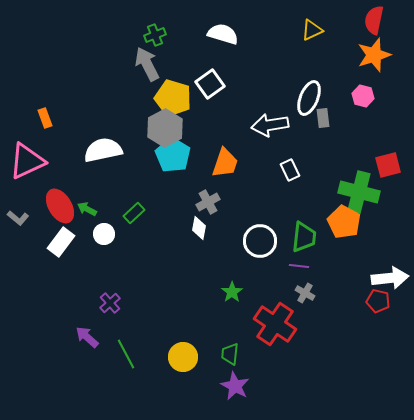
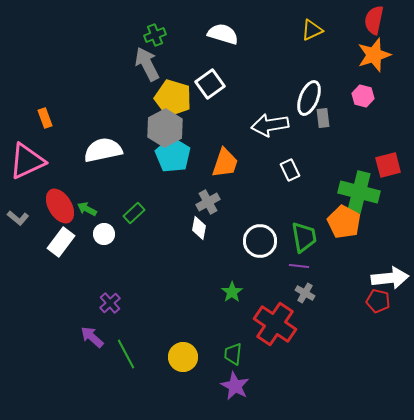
green trapezoid at (304, 237): rotated 16 degrees counterclockwise
purple arrow at (87, 337): moved 5 px right
green trapezoid at (230, 354): moved 3 px right
